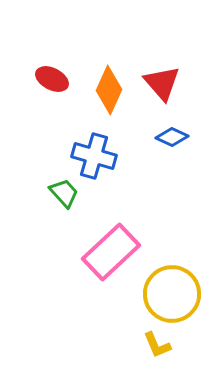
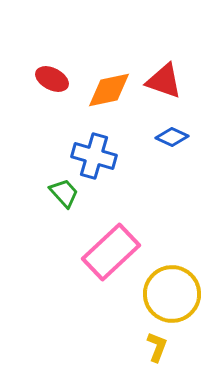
red triangle: moved 2 px right, 2 px up; rotated 30 degrees counterclockwise
orange diamond: rotated 54 degrees clockwise
yellow L-shape: moved 2 px down; rotated 136 degrees counterclockwise
